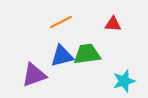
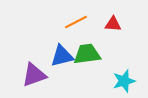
orange line: moved 15 px right
